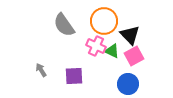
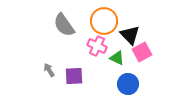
pink cross: moved 1 px right
green triangle: moved 5 px right, 7 px down
pink square: moved 8 px right, 4 px up
gray arrow: moved 8 px right
